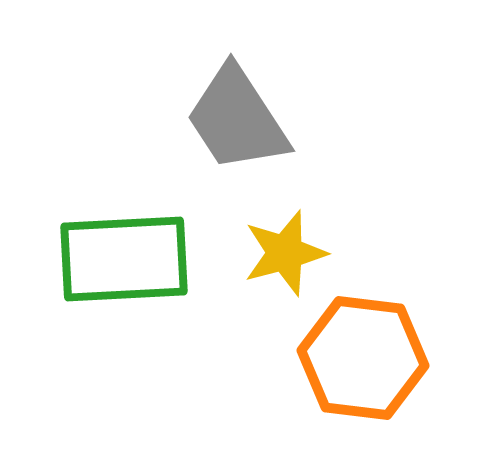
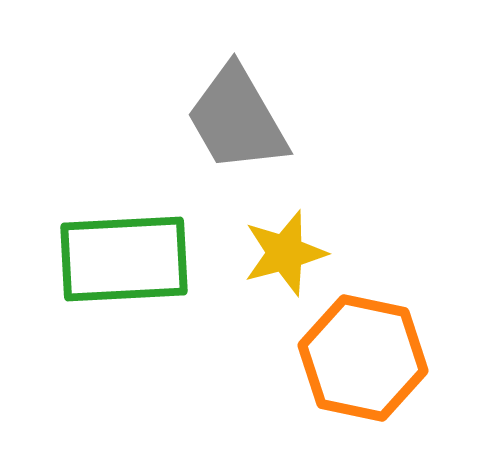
gray trapezoid: rotated 3 degrees clockwise
orange hexagon: rotated 5 degrees clockwise
